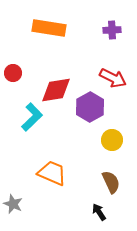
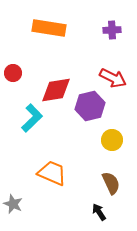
purple hexagon: moved 1 px up; rotated 16 degrees clockwise
cyan L-shape: moved 1 px down
brown semicircle: moved 1 px down
